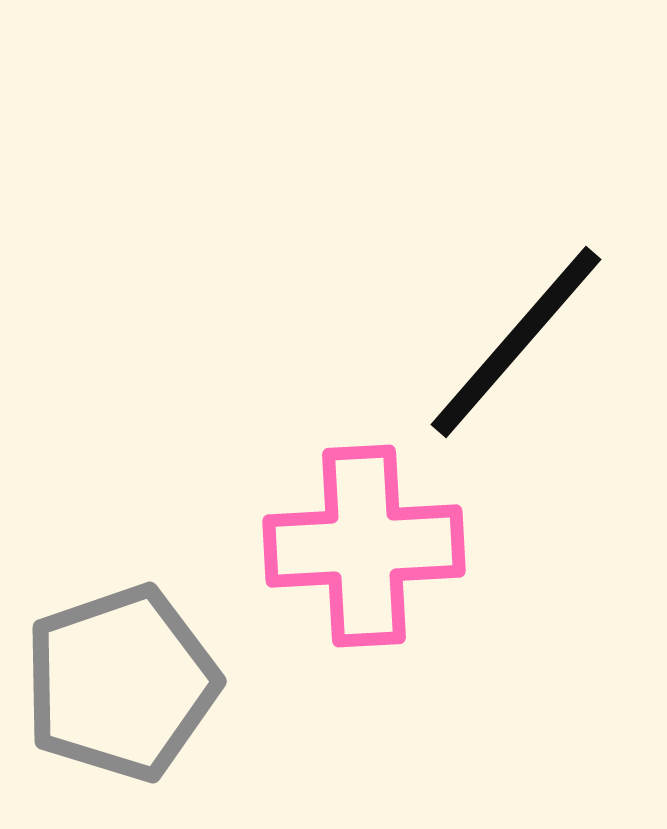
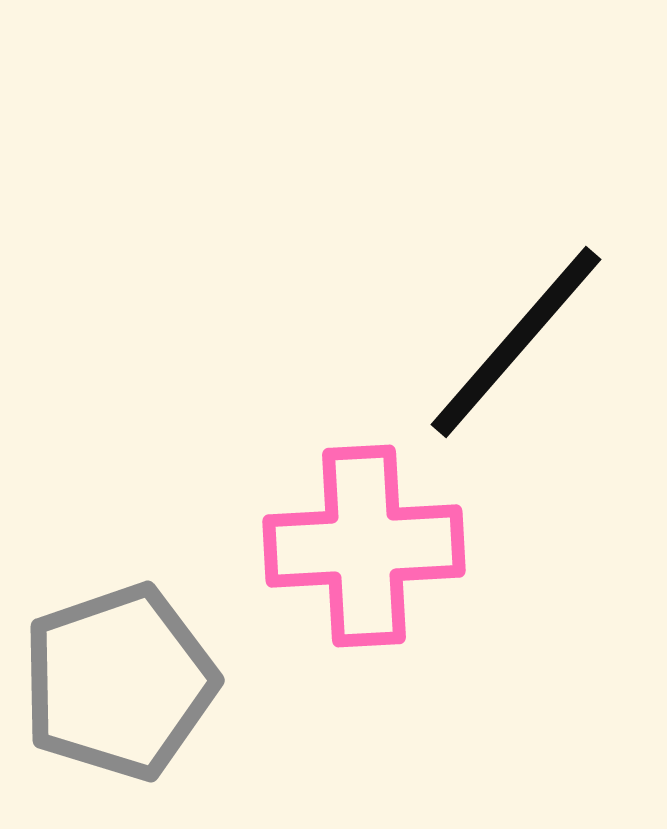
gray pentagon: moved 2 px left, 1 px up
